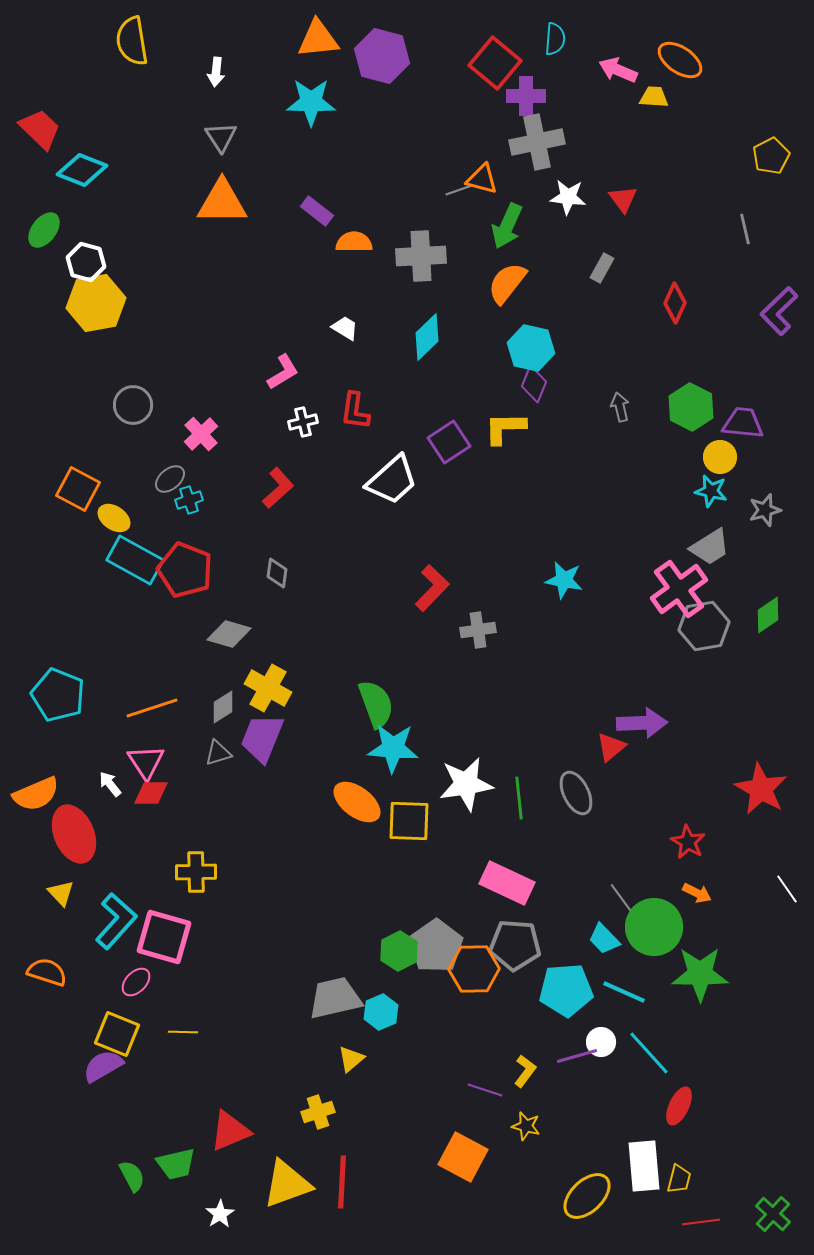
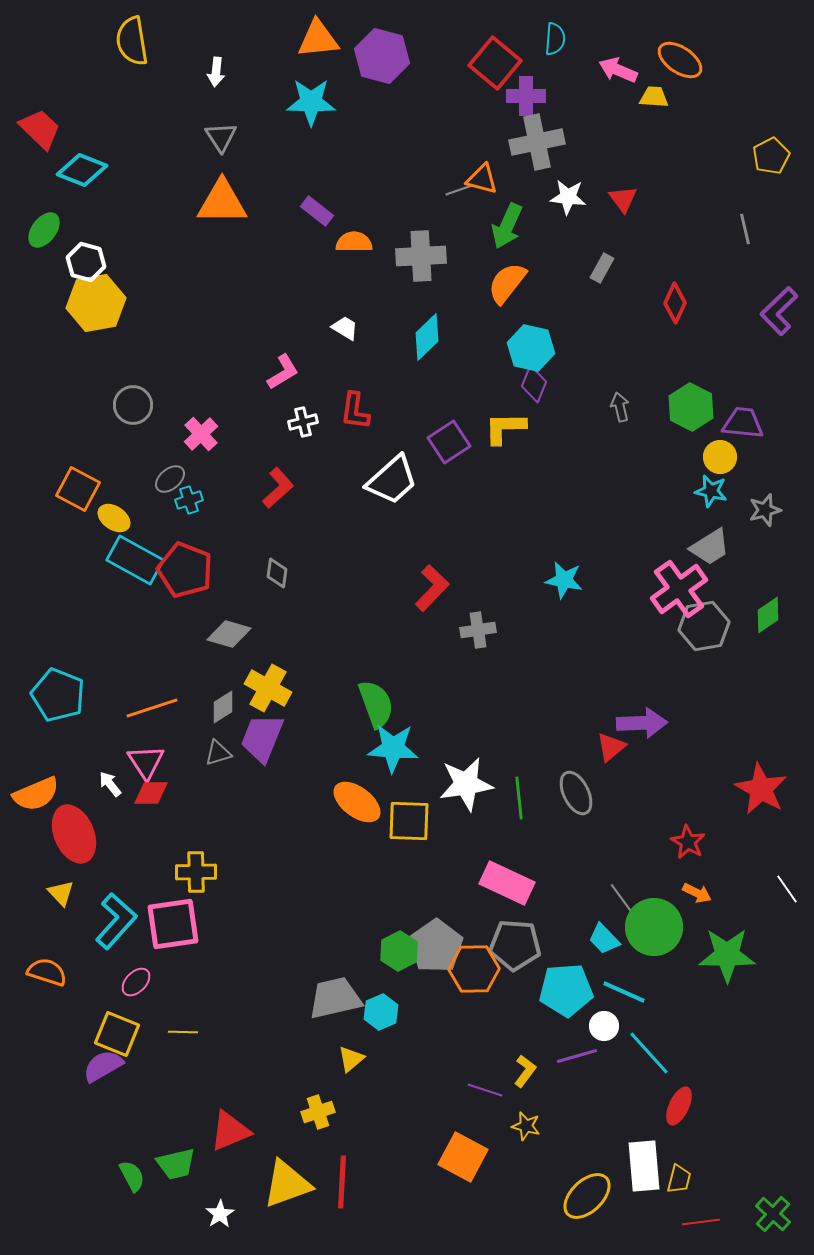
pink square at (164, 937): moved 9 px right, 13 px up; rotated 24 degrees counterclockwise
green star at (700, 974): moved 27 px right, 19 px up
white circle at (601, 1042): moved 3 px right, 16 px up
